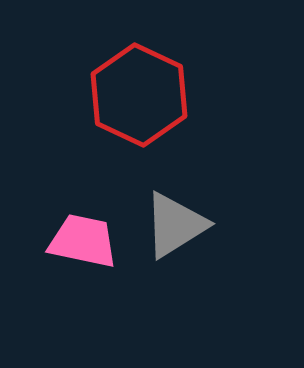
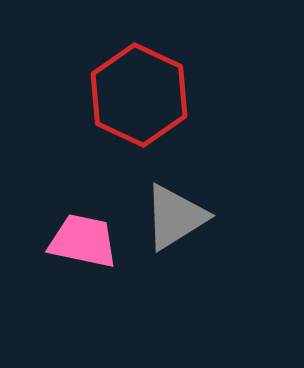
gray triangle: moved 8 px up
